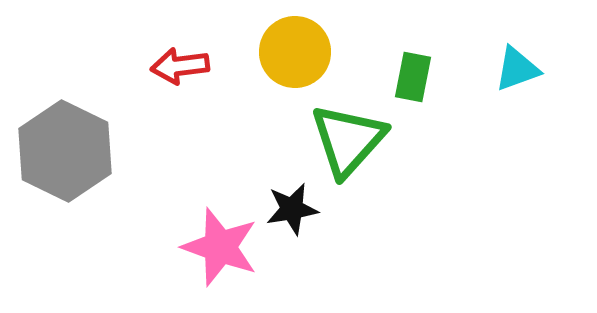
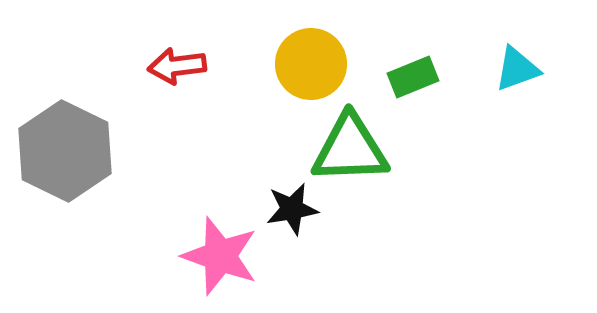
yellow circle: moved 16 px right, 12 px down
red arrow: moved 3 px left
green rectangle: rotated 57 degrees clockwise
green triangle: moved 2 px right, 9 px down; rotated 46 degrees clockwise
pink star: moved 9 px down
